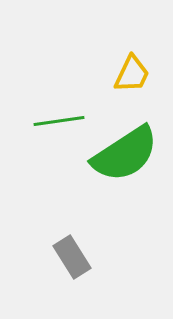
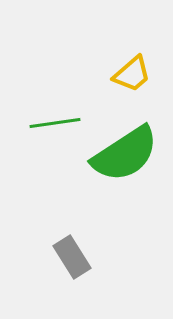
yellow trapezoid: rotated 24 degrees clockwise
green line: moved 4 px left, 2 px down
